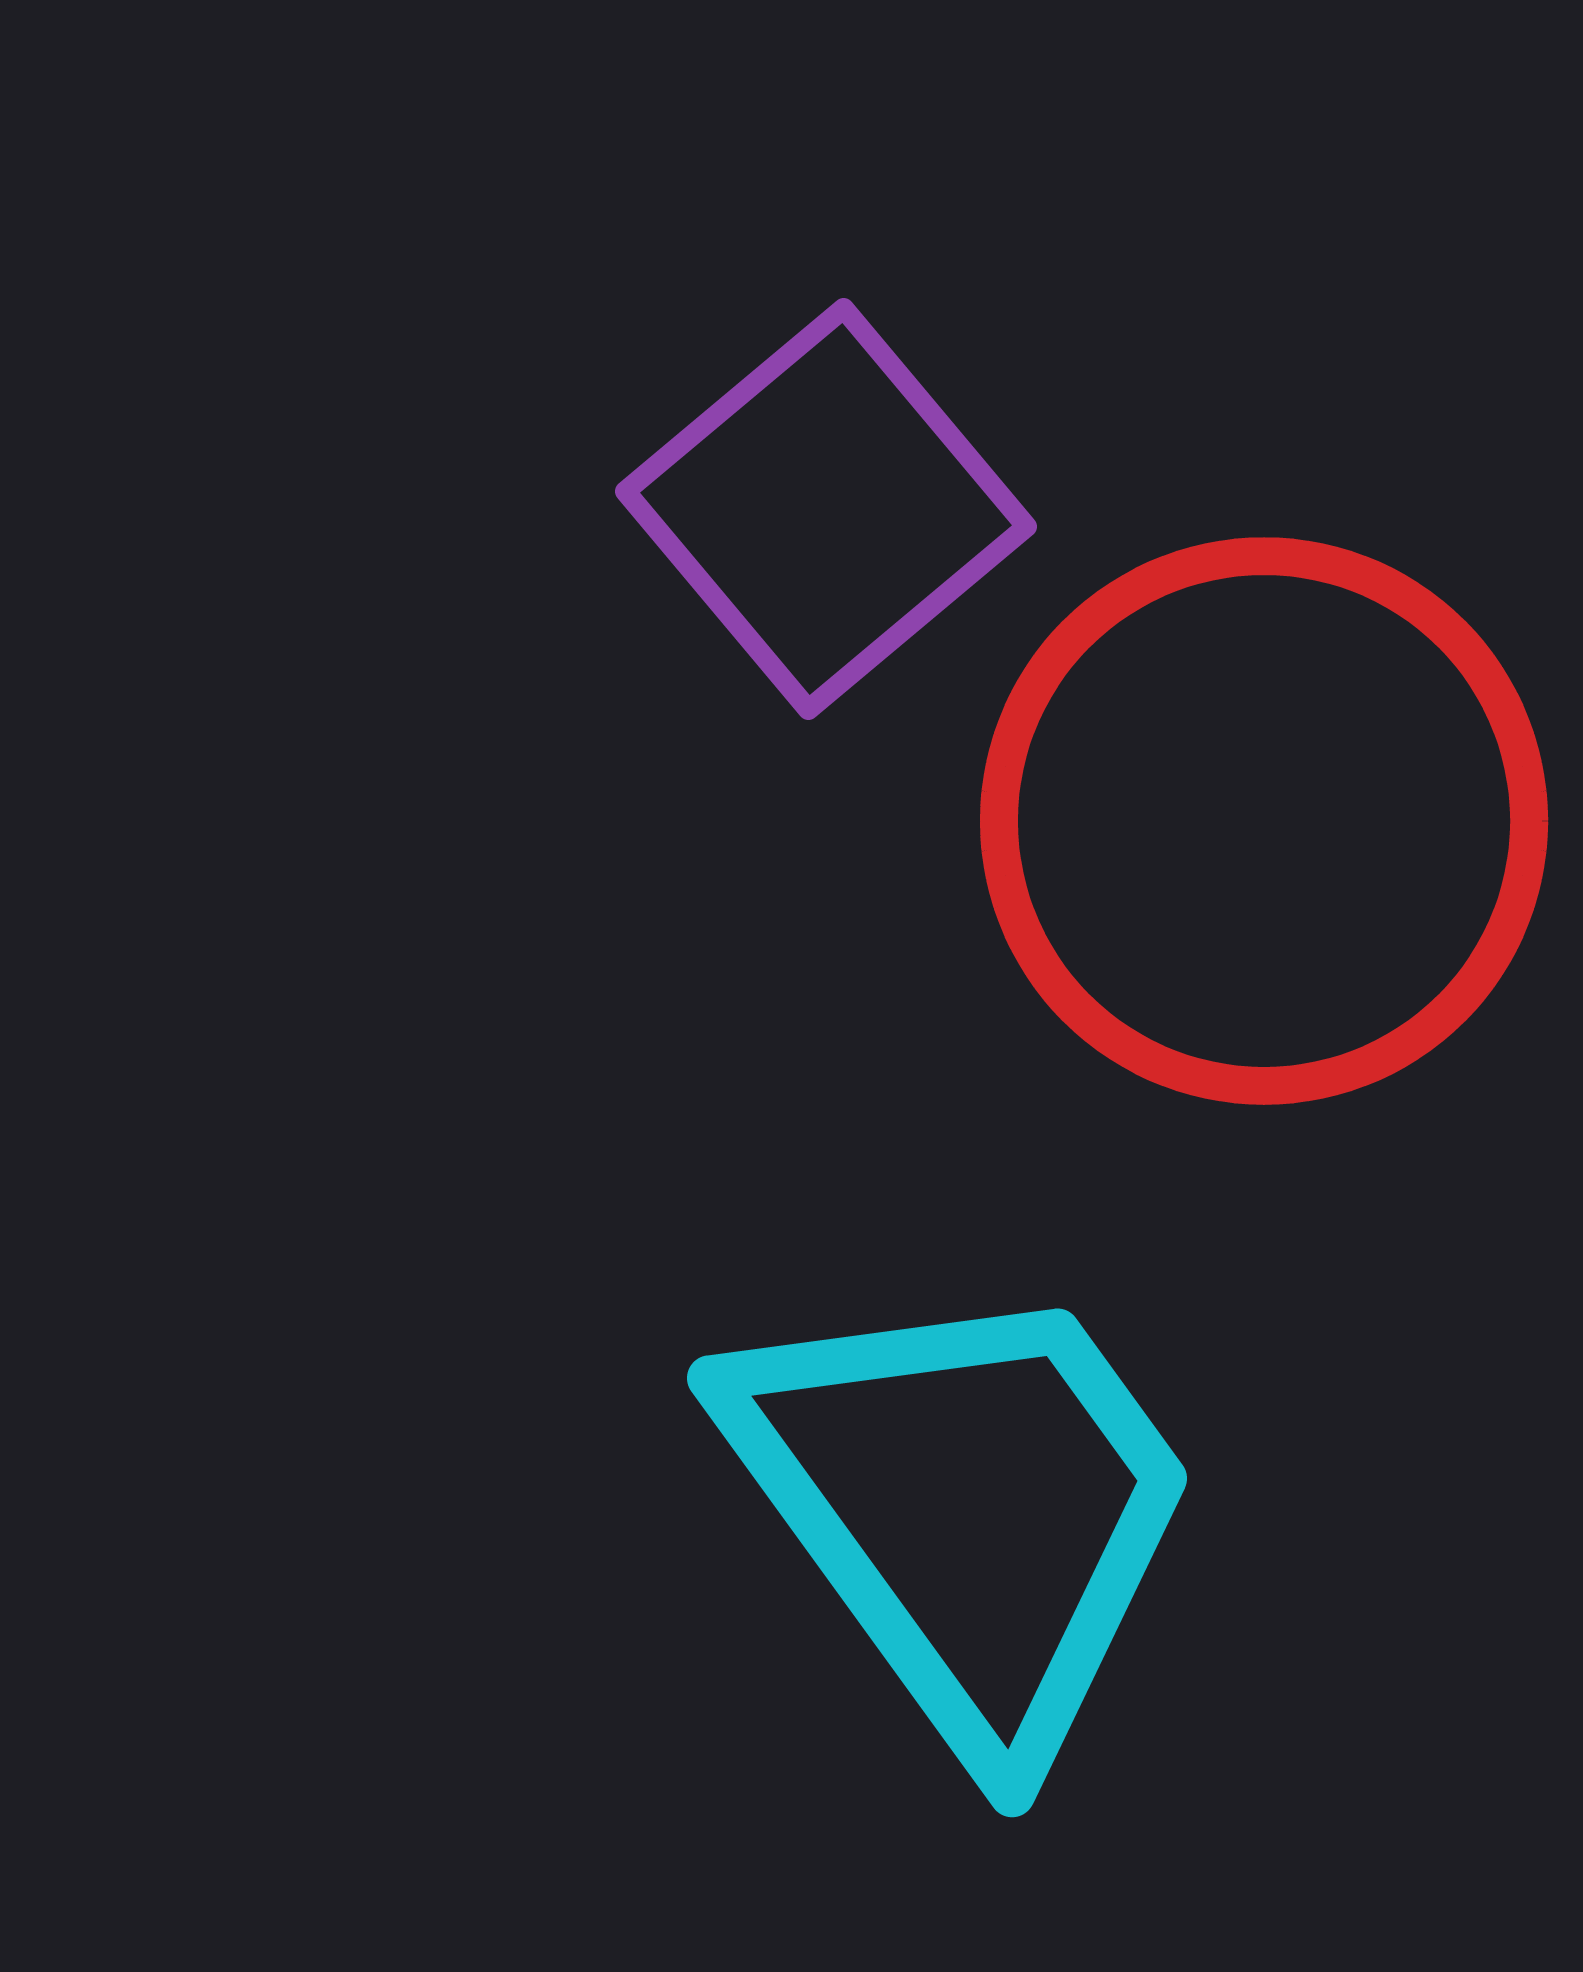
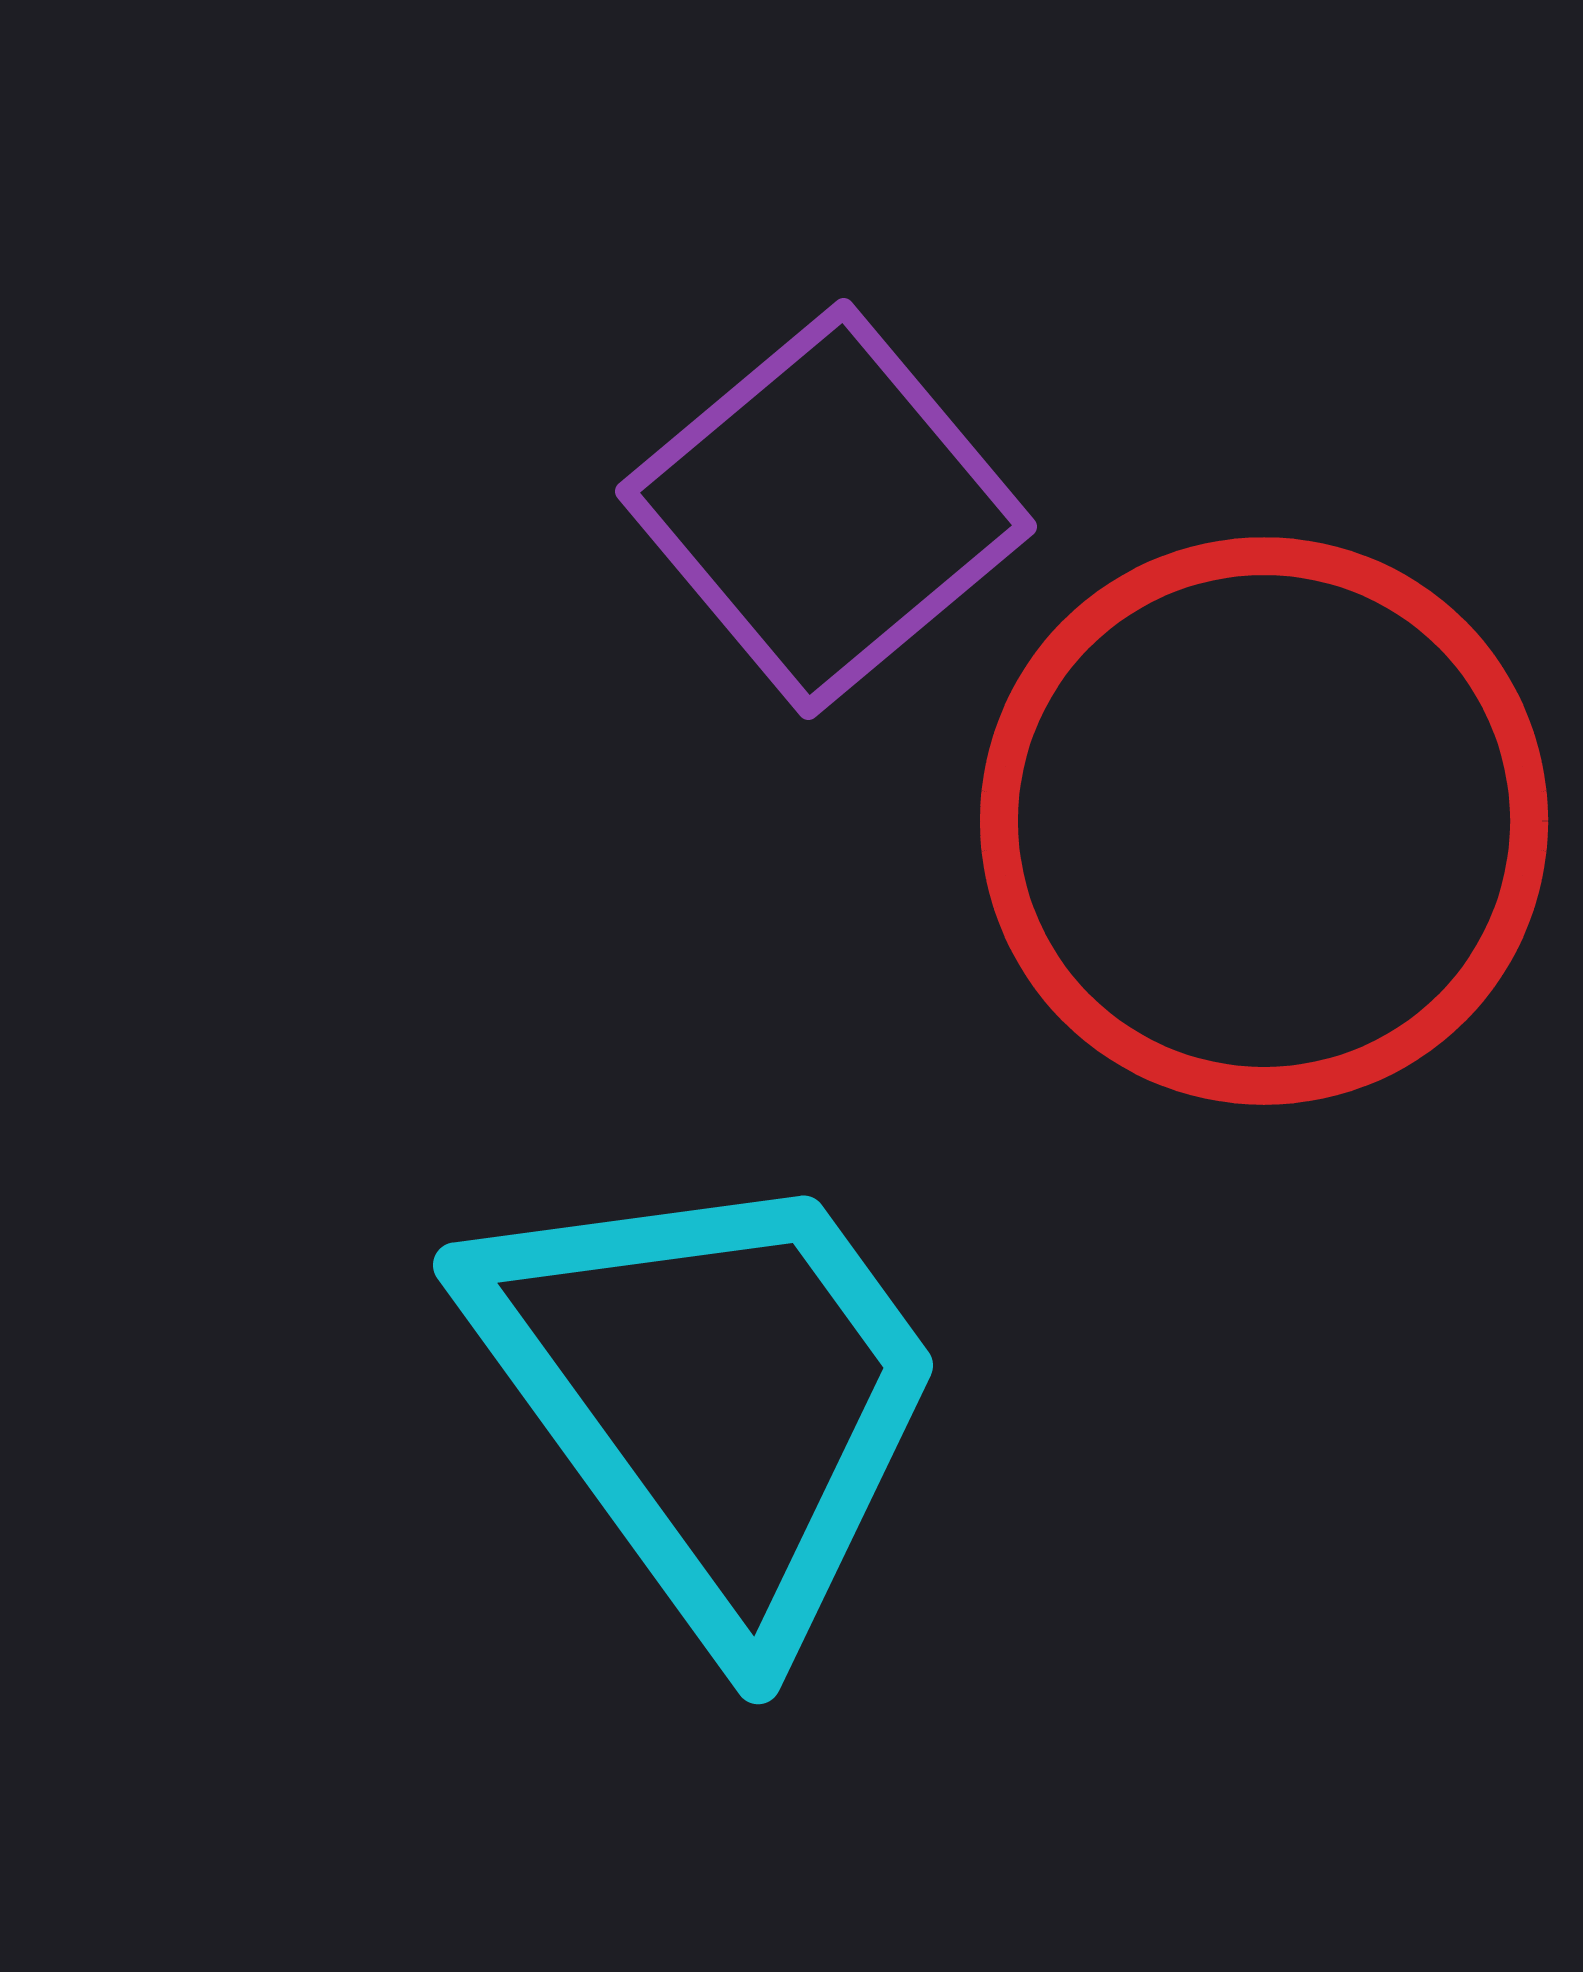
cyan trapezoid: moved 254 px left, 113 px up
